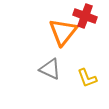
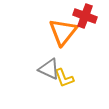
gray triangle: moved 1 px left
yellow L-shape: moved 23 px left
